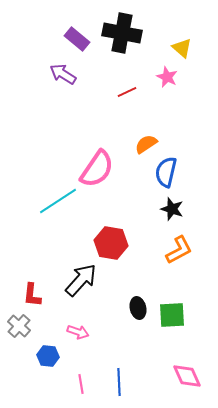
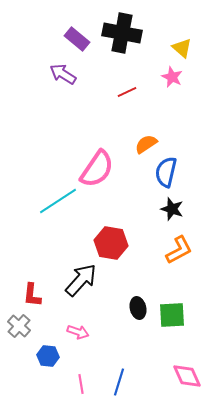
pink star: moved 5 px right
blue line: rotated 20 degrees clockwise
